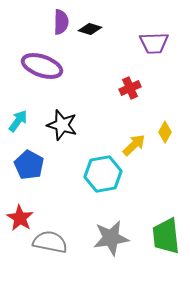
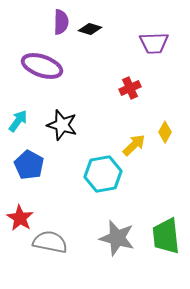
gray star: moved 6 px right; rotated 24 degrees clockwise
